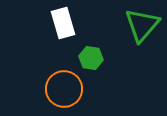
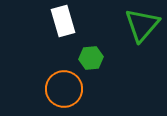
white rectangle: moved 2 px up
green hexagon: rotated 15 degrees counterclockwise
